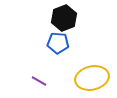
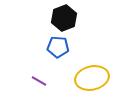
blue pentagon: moved 4 px down
